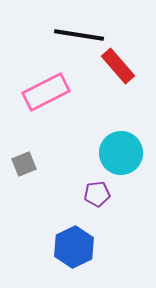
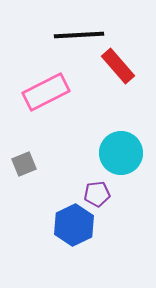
black line: rotated 12 degrees counterclockwise
blue hexagon: moved 22 px up
